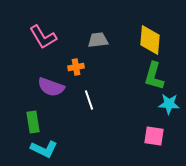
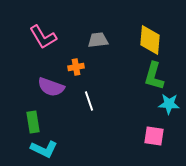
white line: moved 1 px down
